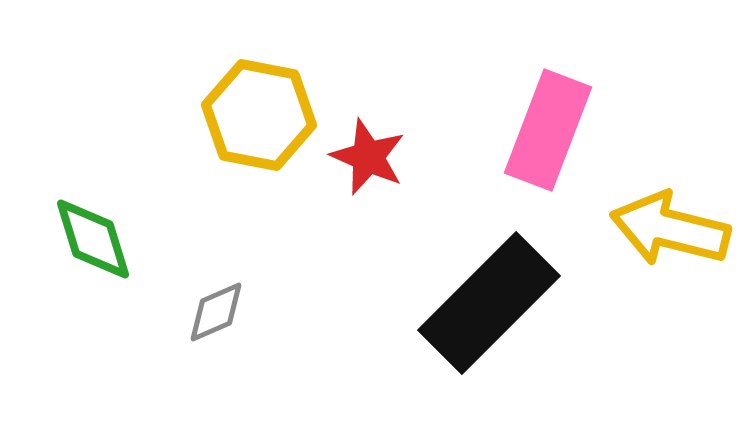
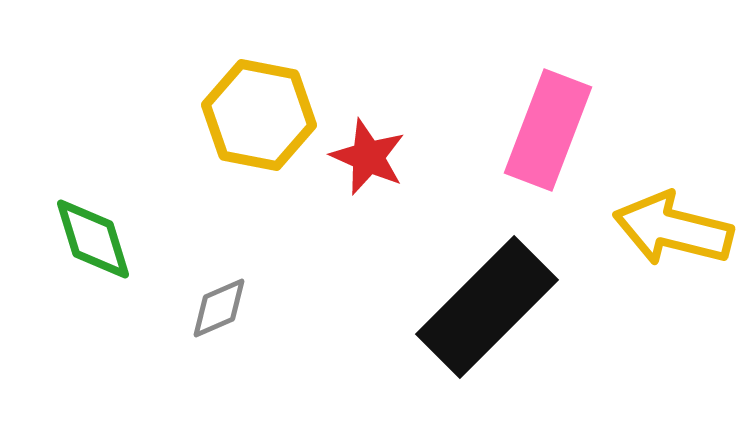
yellow arrow: moved 3 px right
black rectangle: moved 2 px left, 4 px down
gray diamond: moved 3 px right, 4 px up
